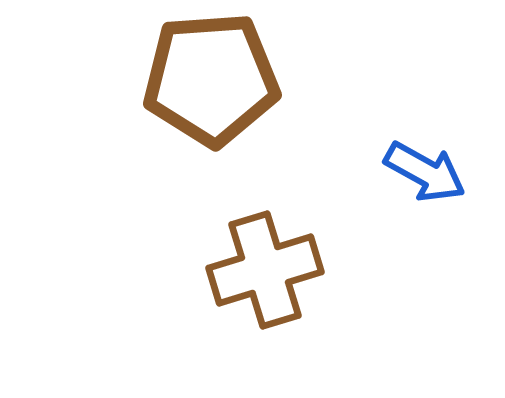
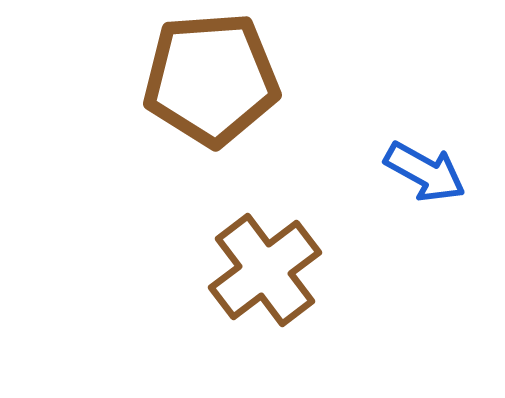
brown cross: rotated 20 degrees counterclockwise
